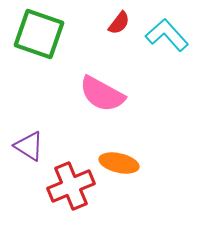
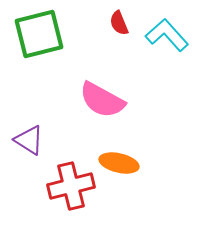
red semicircle: rotated 120 degrees clockwise
green square: rotated 33 degrees counterclockwise
pink semicircle: moved 6 px down
purple triangle: moved 6 px up
red cross: rotated 9 degrees clockwise
